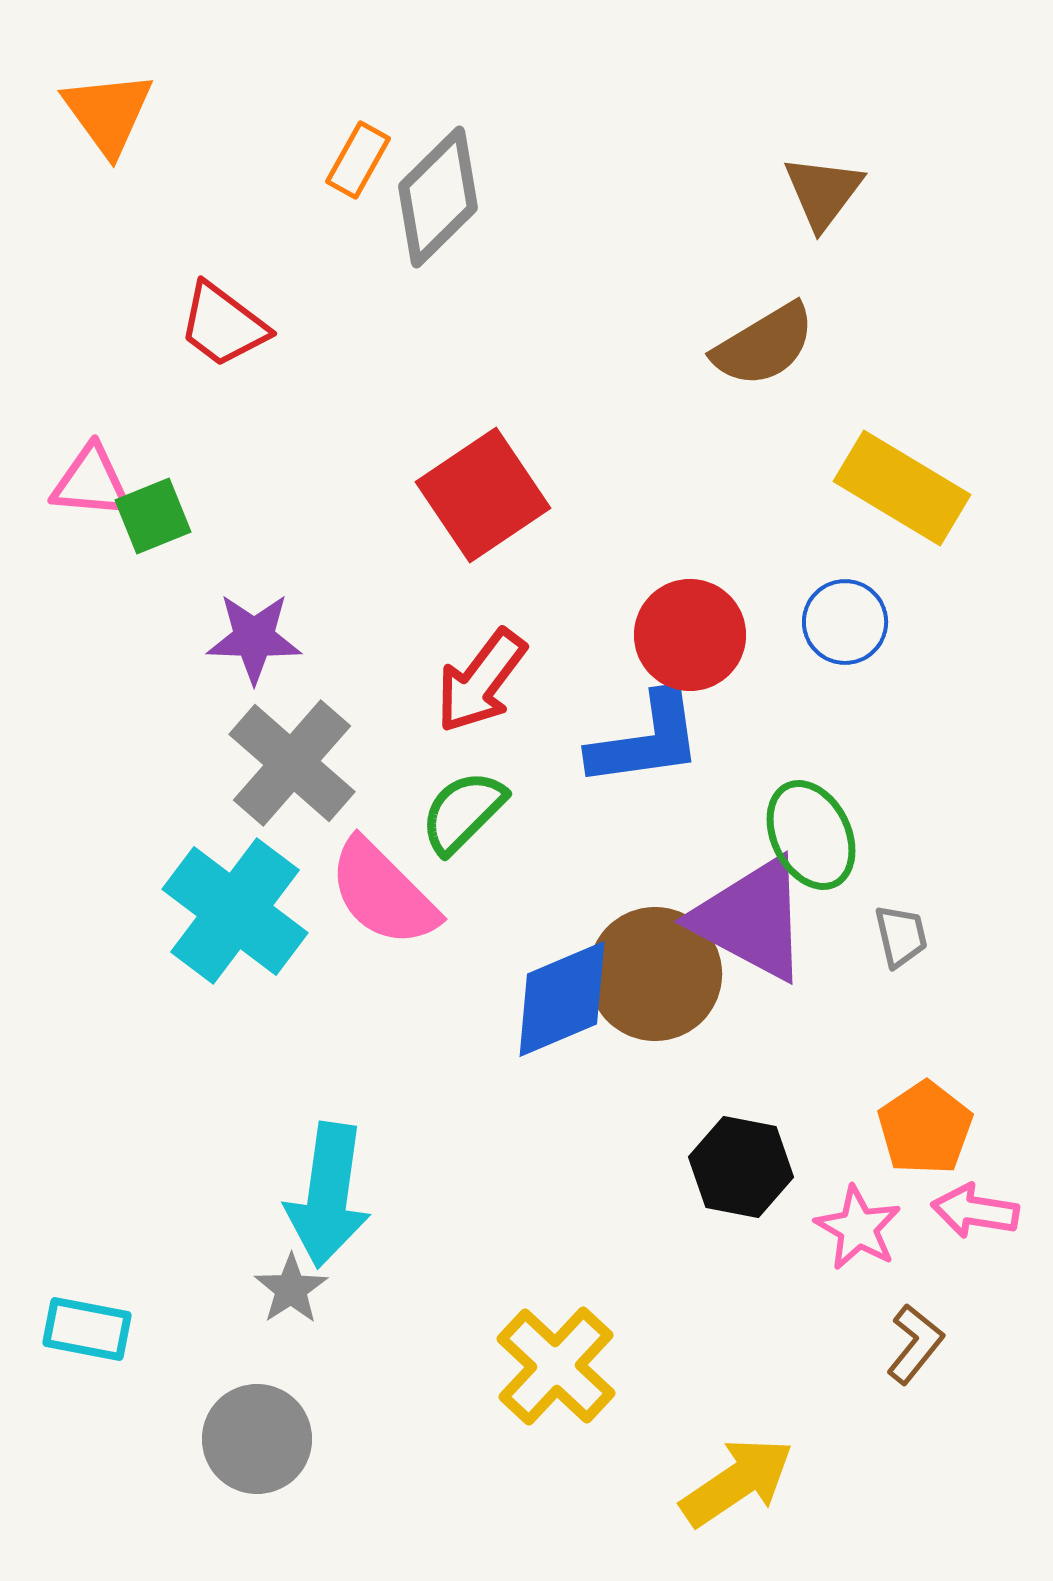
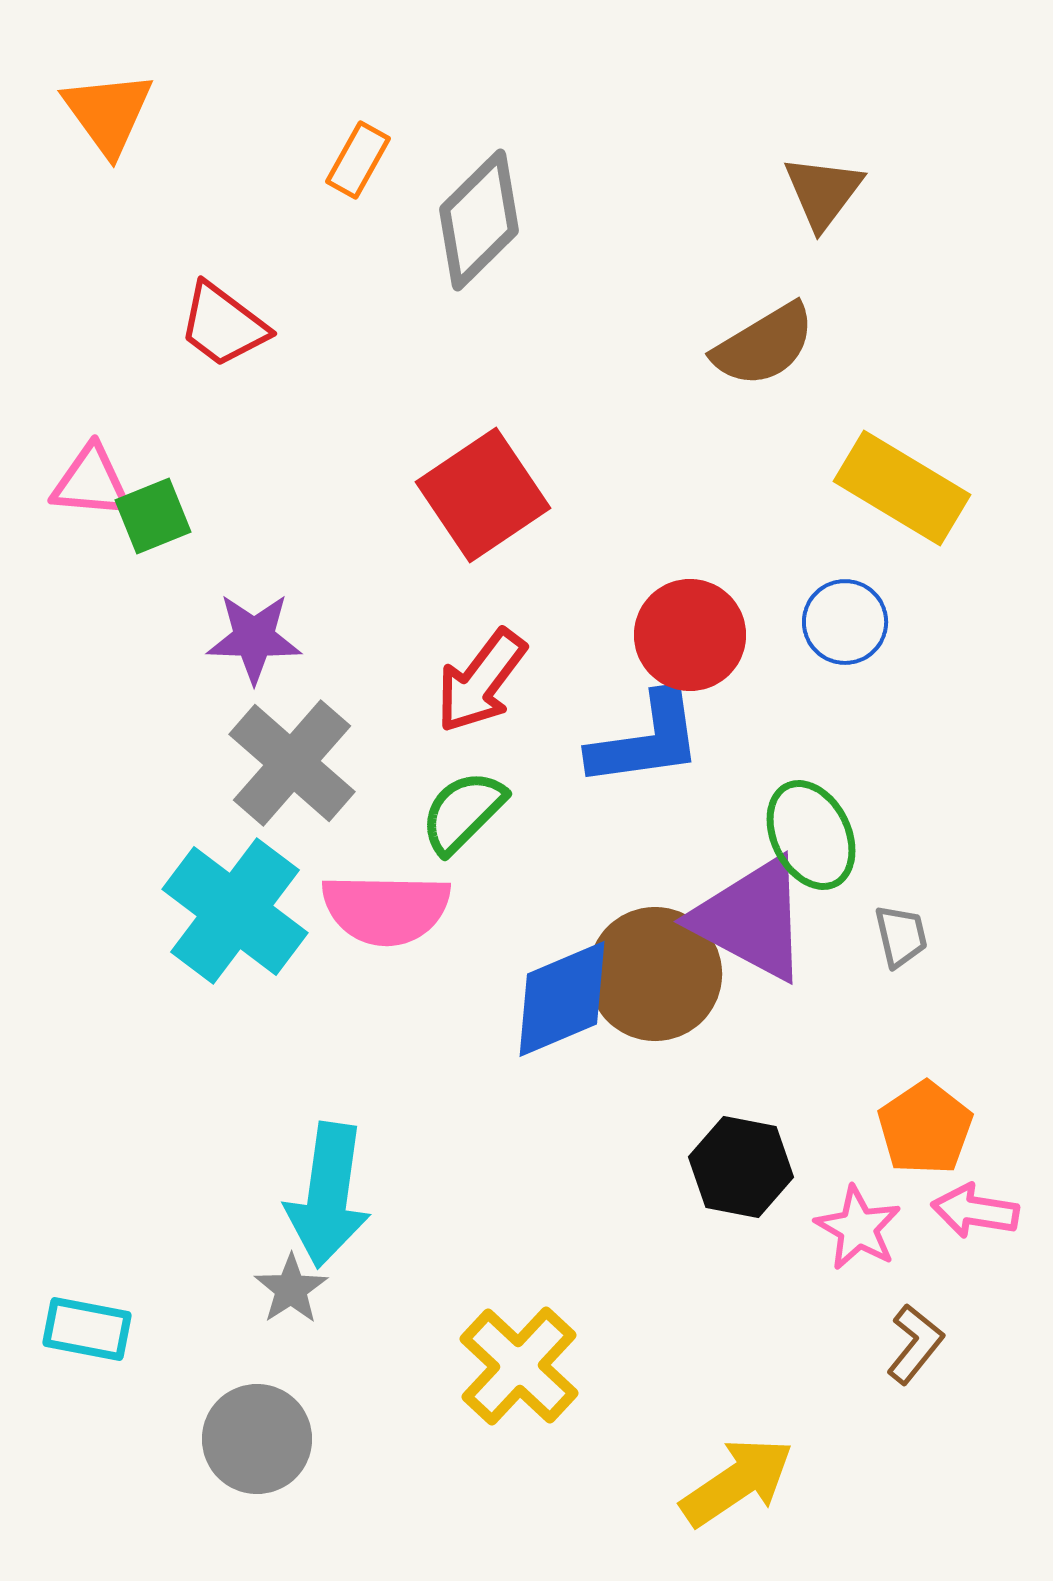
gray diamond: moved 41 px right, 23 px down
pink semicircle: moved 3 px right, 16 px down; rotated 44 degrees counterclockwise
yellow cross: moved 37 px left
